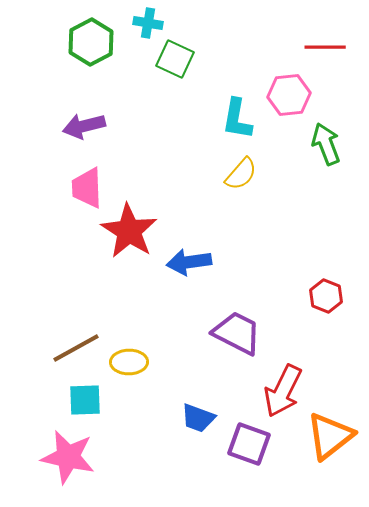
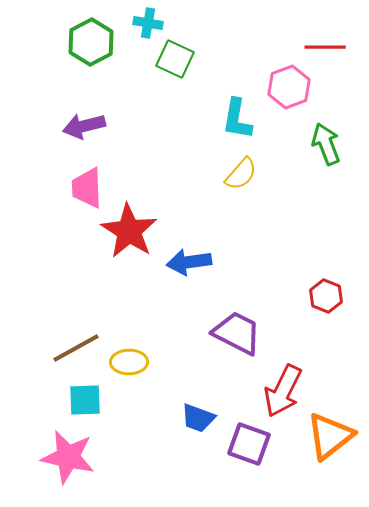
pink hexagon: moved 8 px up; rotated 15 degrees counterclockwise
